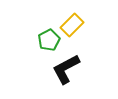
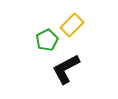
green pentagon: moved 2 px left
